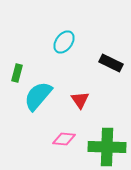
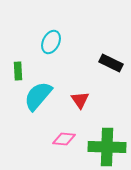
cyan ellipse: moved 13 px left; rotated 10 degrees counterclockwise
green rectangle: moved 1 px right, 2 px up; rotated 18 degrees counterclockwise
